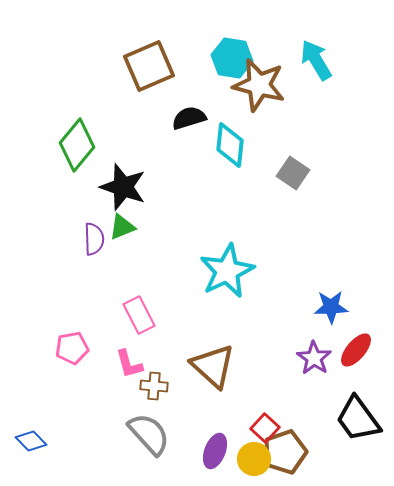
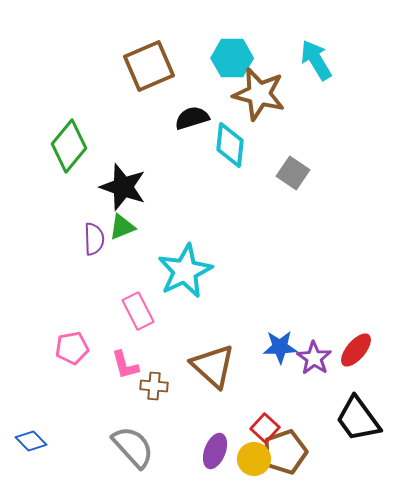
cyan hexagon: rotated 9 degrees counterclockwise
brown star: moved 9 px down
black semicircle: moved 3 px right
green diamond: moved 8 px left, 1 px down
cyan star: moved 42 px left
blue star: moved 51 px left, 40 px down
pink rectangle: moved 1 px left, 4 px up
pink L-shape: moved 4 px left, 1 px down
gray semicircle: moved 16 px left, 13 px down
